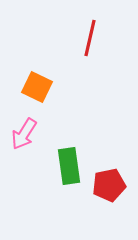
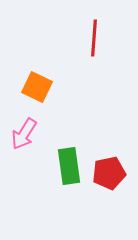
red line: moved 4 px right; rotated 9 degrees counterclockwise
red pentagon: moved 12 px up
